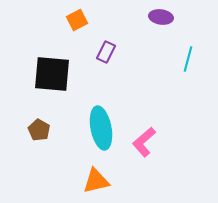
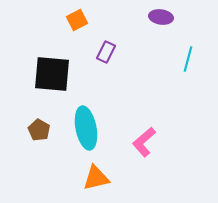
cyan ellipse: moved 15 px left
orange triangle: moved 3 px up
